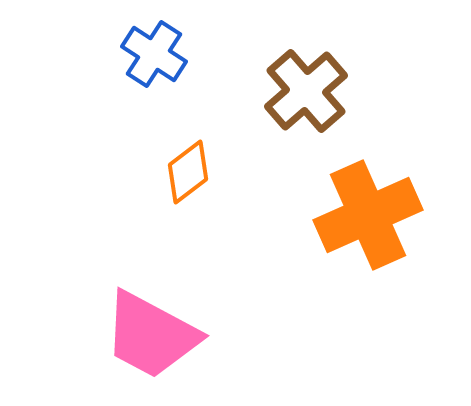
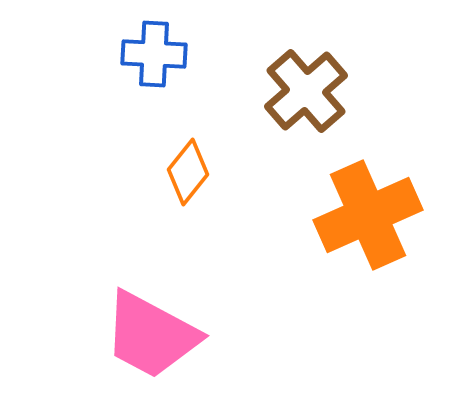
blue cross: rotated 30 degrees counterclockwise
orange diamond: rotated 14 degrees counterclockwise
